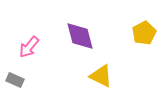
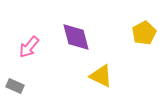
purple diamond: moved 4 px left, 1 px down
gray rectangle: moved 6 px down
